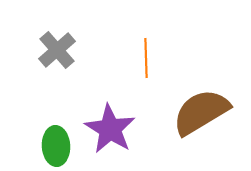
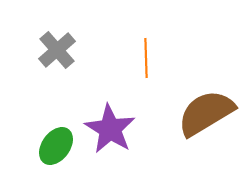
brown semicircle: moved 5 px right, 1 px down
green ellipse: rotated 39 degrees clockwise
